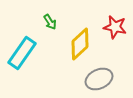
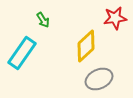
green arrow: moved 7 px left, 2 px up
red star: moved 9 px up; rotated 20 degrees counterclockwise
yellow diamond: moved 6 px right, 2 px down
